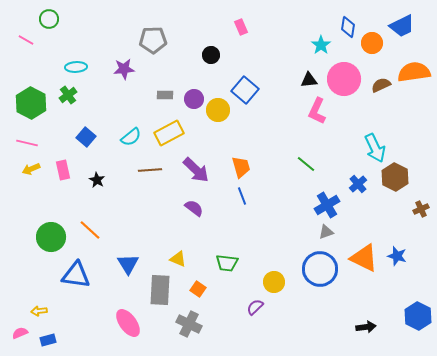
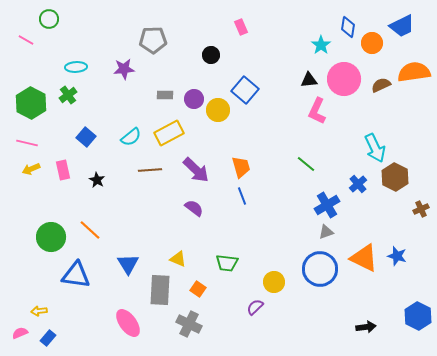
blue rectangle at (48, 340): moved 2 px up; rotated 35 degrees counterclockwise
